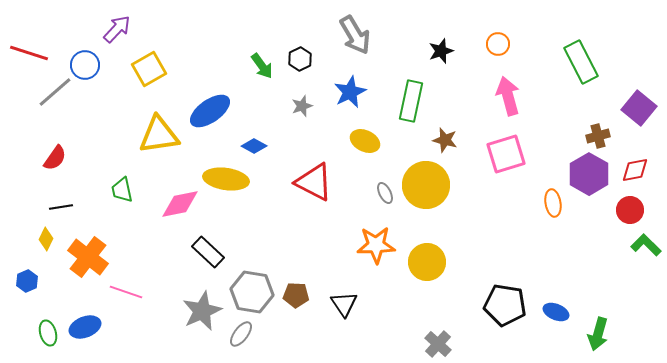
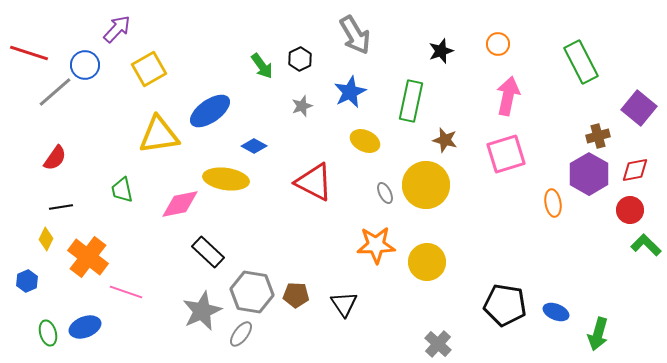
pink arrow at (508, 96): rotated 27 degrees clockwise
